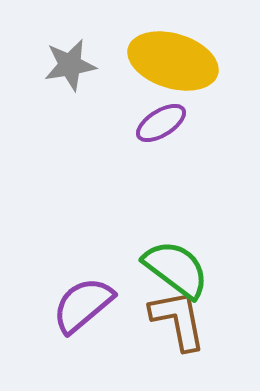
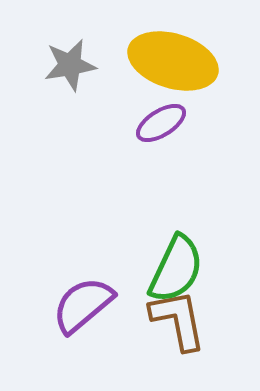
green semicircle: rotated 78 degrees clockwise
